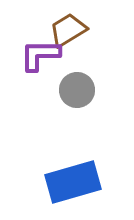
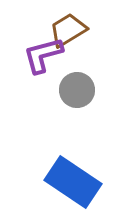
purple L-shape: moved 3 px right; rotated 15 degrees counterclockwise
blue rectangle: rotated 50 degrees clockwise
